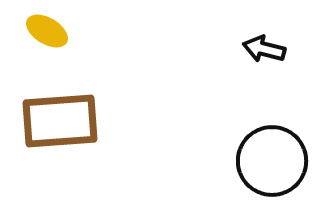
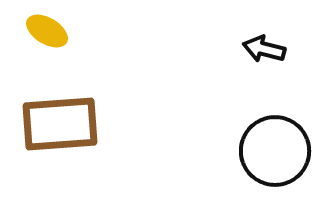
brown rectangle: moved 3 px down
black circle: moved 3 px right, 10 px up
